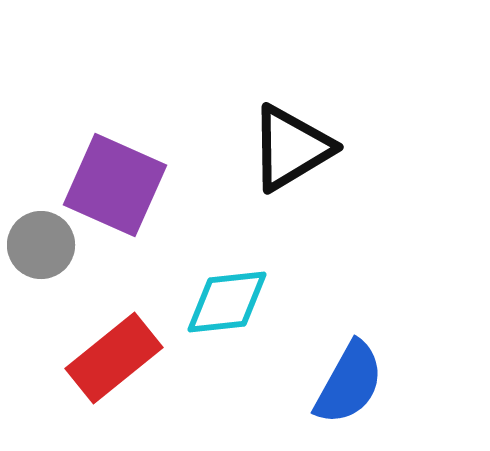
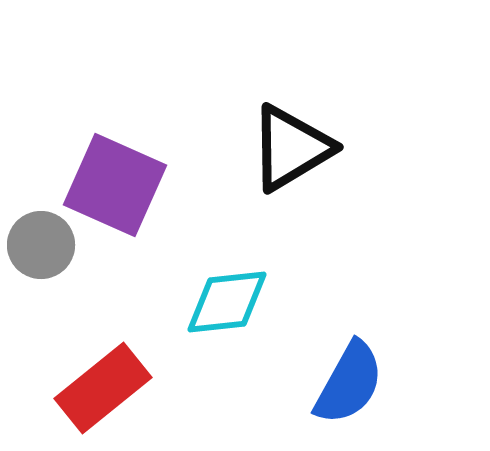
red rectangle: moved 11 px left, 30 px down
